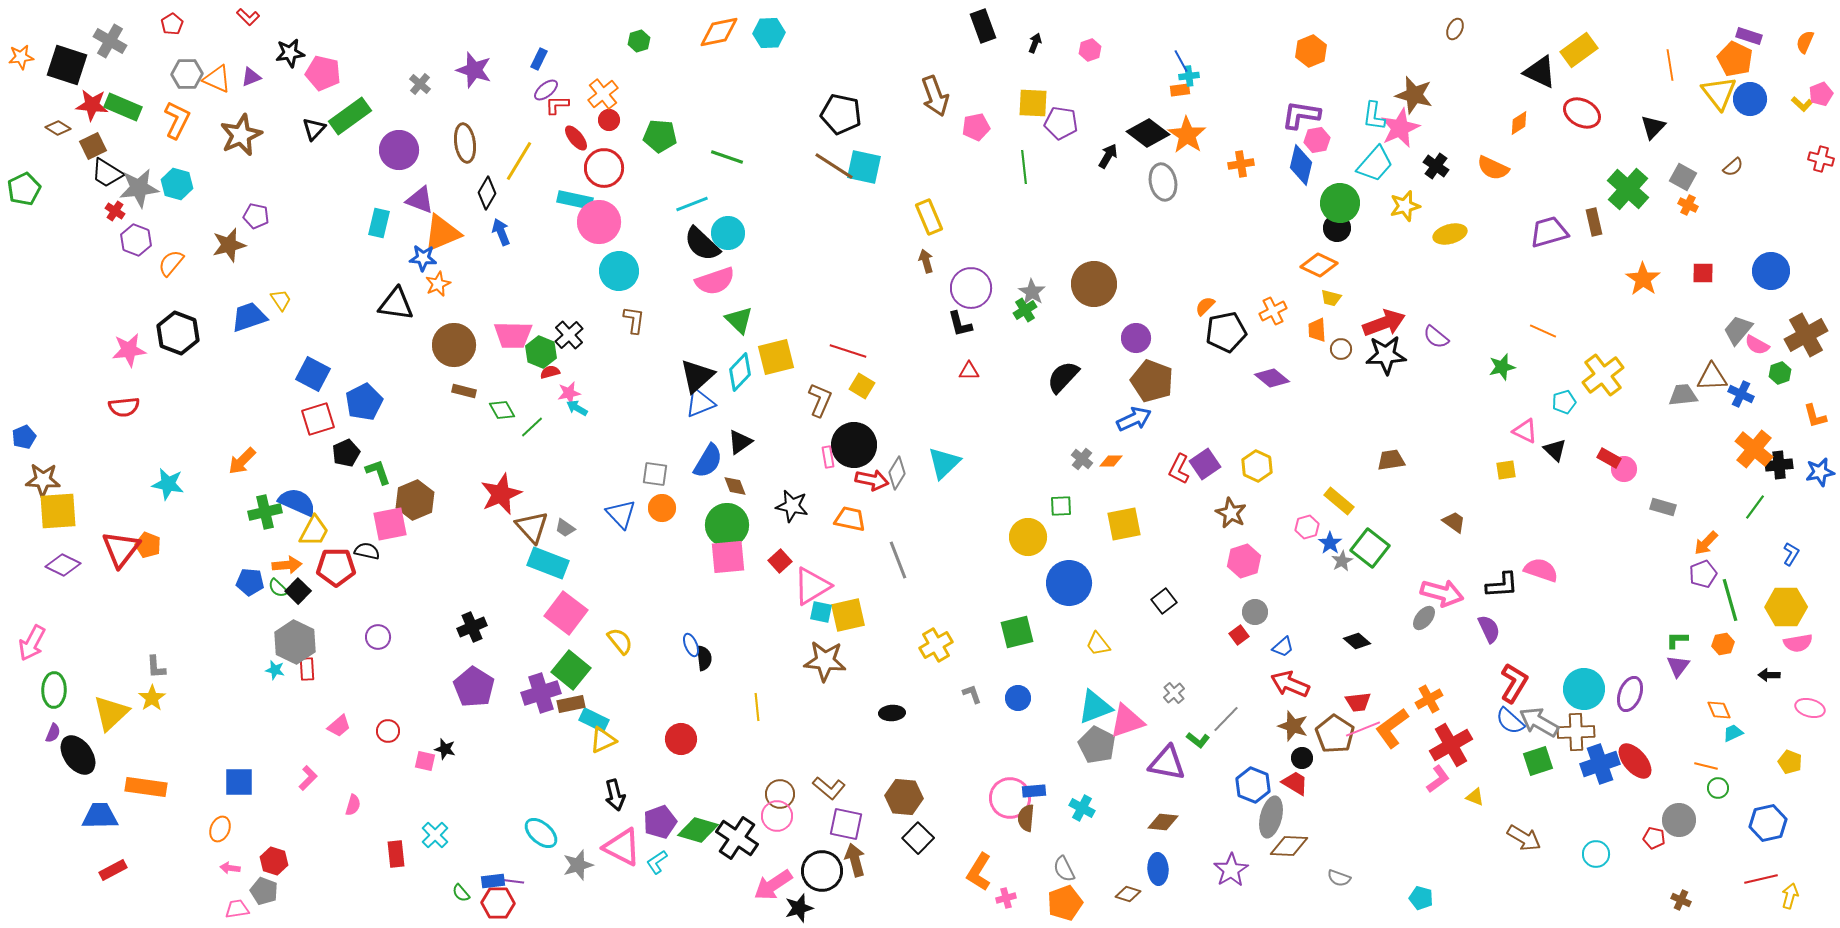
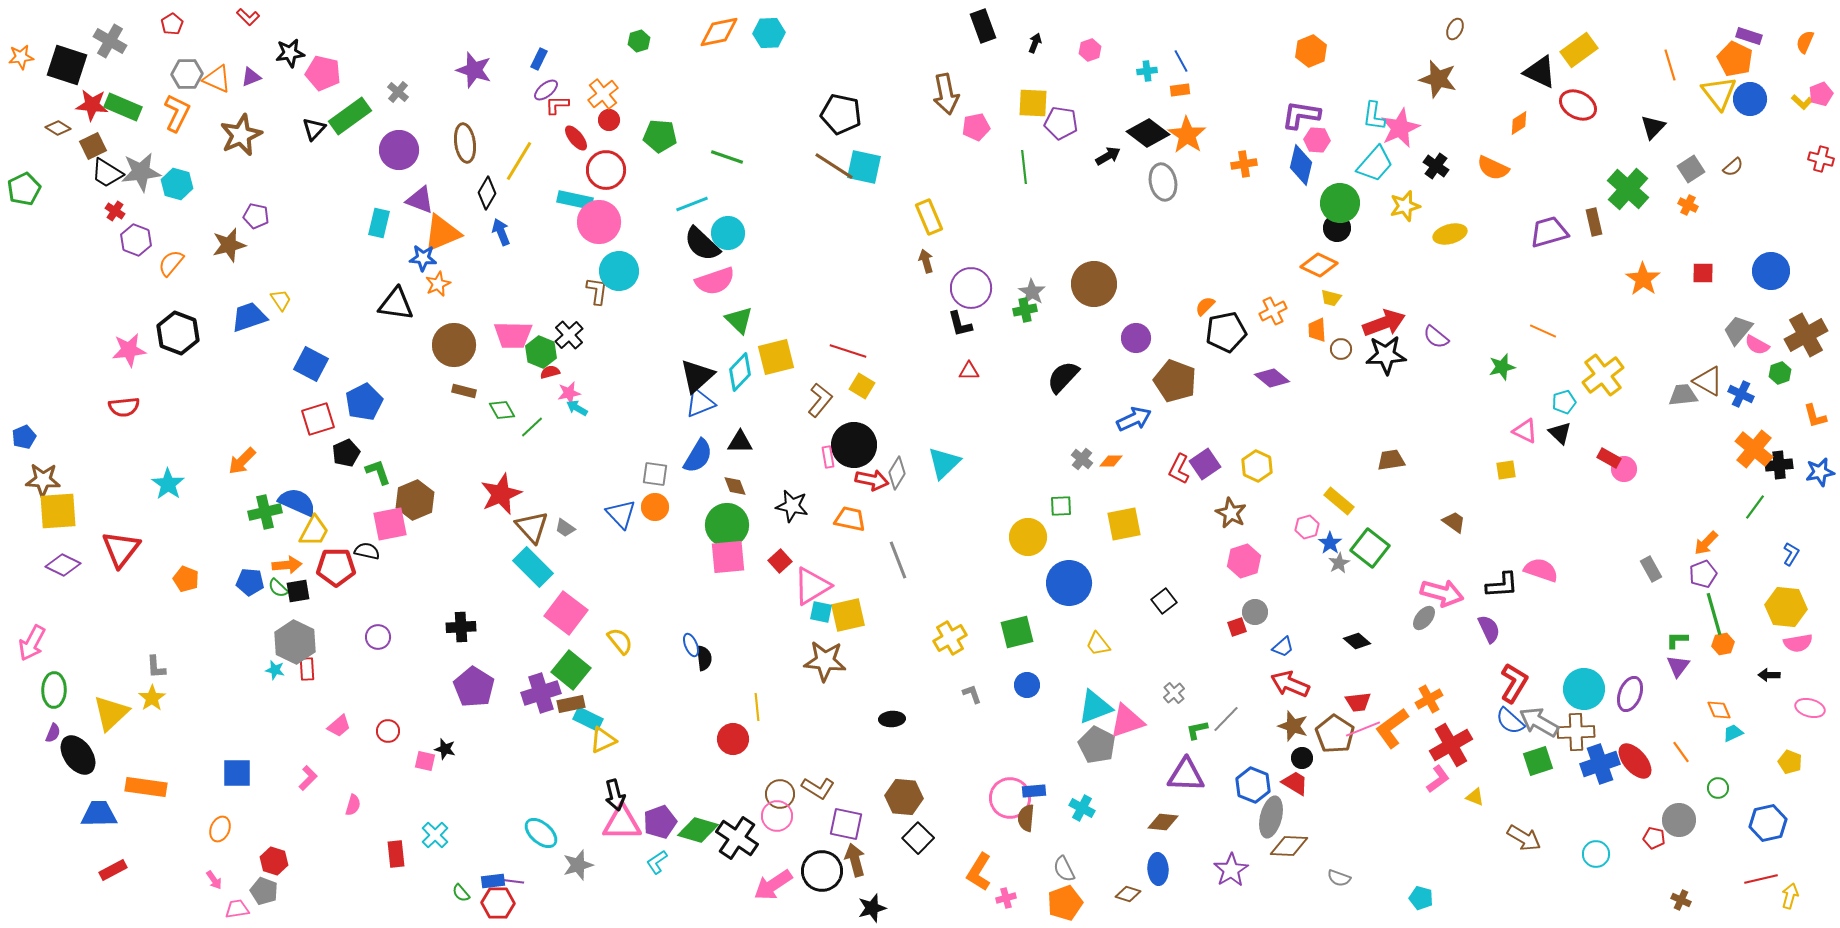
orange line at (1670, 65): rotated 8 degrees counterclockwise
cyan cross at (1189, 76): moved 42 px left, 5 px up
gray cross at (420, 84): moved 22 px left, 8 px down
brown star at (1414, 95): moved 24 px right, 16 px up
brown arrow at (935, 96): moved 11 px right, 2 px up; rotated 9 degrees clockwise
yellow L-shape at (1802, 104): moved 2 px up
red ellipse at (1582, 113): moved 4 px left, 8 px up
orange L-shape at (177, 120): moved 7 px up
pink hexagon at (1317, 140): rotated 15 degrees clockwise
black arrow at (1108, 156): rotated 30 degrees clockwise
orange cross at (1241, 164): moved 3 px right
red circle at (604, 168): moved 2 px right, 2 px down
gray square at (1683, 177): moved 8 px right, 8 px up; rotated 28 degrees clockwise
gray star at (139, 188): moved 2 px right, 16 px up
green cross at (1025, 310): rotated 20 degrees clockwise
brown L-shape at (634, 320): moved 37 px left, 29 px up
blue square at (313, 374): moved 2 px left, 10 px up
brown triangle at (1712, 377): moved 4 px left, 4 px down; rotated 32 degrees clockwise
brown pentagon at (1152, 381): moved 23 px right
brown L-shape at (820, 400): rotated 16 degrees clockwise
black triangle at (740, 442): rotated 36 degrees clockwise
black triangle at (1555, 450): moved 5 px right, 17 px up
blue semicircle at (708, 461): moved 10 px left, 5 px up
cyan star at (168, 484): rotated 24 degrees clockwise
gray rectangle at (1663, 507): moved 12 px left, 62 px down; rotated 45 degrees clockwise
orange circle at (662, 508): moved 7 px left, 1 px up
orange pentagon at (148, 545): moved 38 px right, 34 px down
gray star at (1342, 561): moved 3 px left, 2 px down
cyan rectangle at (548, 563): moved 15 px left, 4 px down; rotated 24 degrees clockwise
black square at (298, 591): rotated 35 degrees clockwise
green line at (1730, 600): moved 16 px left, 14 px down
yellow hexagon at (1786, 607): rotated 6 degrees clockwise
black cross at (472, 627): moved 11 px left; rotated 20 degrees clockwise
red square at (1239, 635): moved 2 px left, 8 px up; rotated 18 degrees clockwise
yellow cross at (936, 645): moved 14 px right, 7 px up
blue circle at (1018, 698): moved 9 px right, 13 px up
black ellipse at (892, 713): moved 6 px down
cyan rectangle at (594, 720): moved 6 px left, 1 px up
red circle at (681, 739): moved 52 px right
green L-shape at (1198, 740): moved 1 px left, 10 px up; rotated 130 degrees clockwise
purple triangle at (1167, 763): moved 19 px right, 12 px down; rotated 9 degrees counterclockwise
orange line at (1706, 766): moved 25 px left, 14 px up; rotated 40 degrees clockwise
blue square at (239, 782): moved 2 px left, 9 px up
brown L-shape at (829, 788): moved 11 px left; rotated 8 degrees counterclockwise
blue trapezoid at (100, 816): moved 1 px left, 2 px up
pink triangle at (622, 847): moved 24 px up; rotated 27 degrees counterclockwise
pink arrow at (230, 868): moved 16 px left, 12 px down; rotated 132 degrees counterclockwise
black star at (799, 908): moved 73 px right
